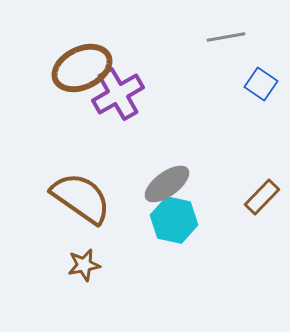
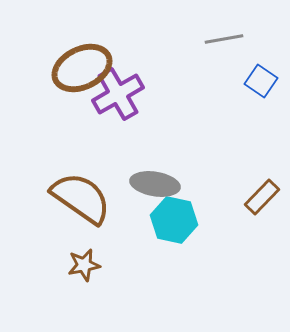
gray line: moved 2 px left, 2 px down
blue square: moved 3 px up
gray ellipse: moved 12 px left; rotated 45 degrees clockwise
